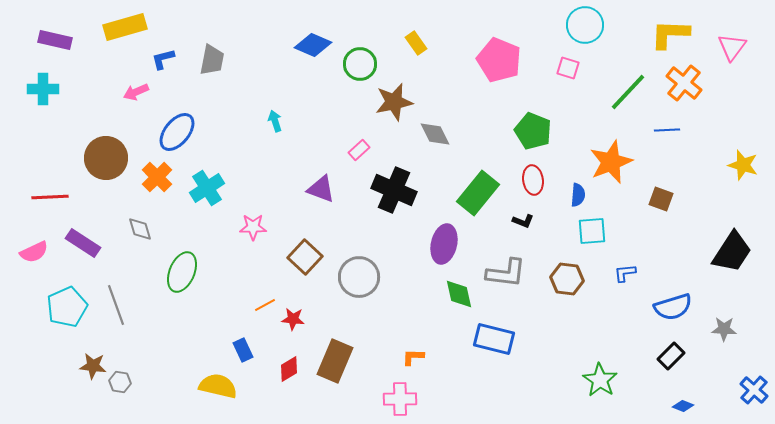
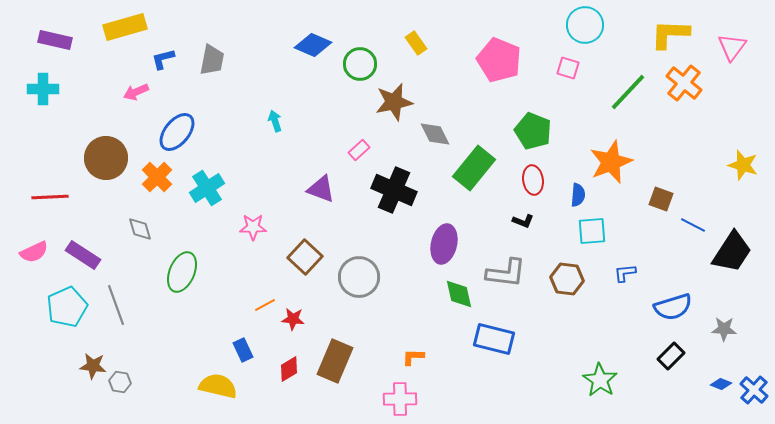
blue line at (667, 130): moved 26 px right, 95 px down; rotated 30 degrees clockwise
green rectangle at (478, 193): moved 4 px left, 25 px up
purple rectangle at (83, 243): moved 12 px down
blue diamond at (683, 406): moved 38 px right, 22 px up
